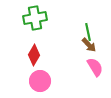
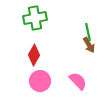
brown arrow: rotated 14 degrees clockwise
pink semicircle: moved 17 px left, 14 px down; rotated 12 degrees counterclockwise
